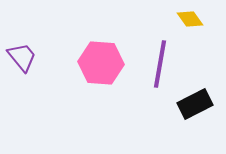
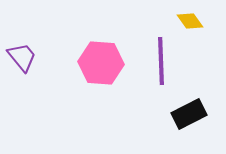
yellow diamond: moved 2 px down
purple line: moved 1 px right, 3 px up; rotated 12 degrees counterclockwise
black rectangle: moved 6 px left, 10 px down
